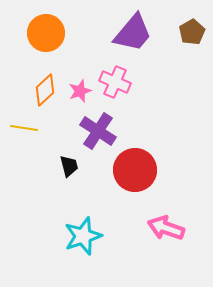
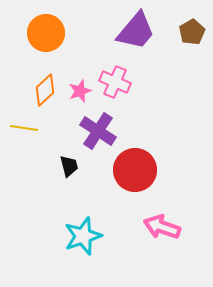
purple trapezoid: moved 3 px right, 2 px up
pink arrow: moved 4 px left, 1 px up
